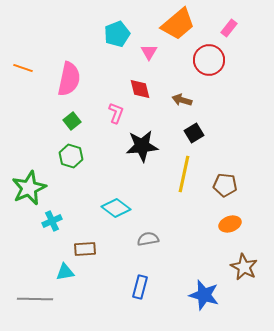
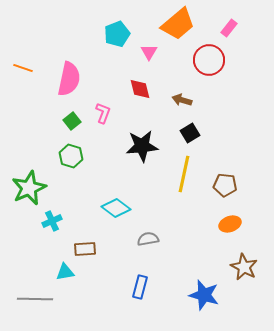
pink L-shape: moved 13 px left
black square: moved 4 px left
